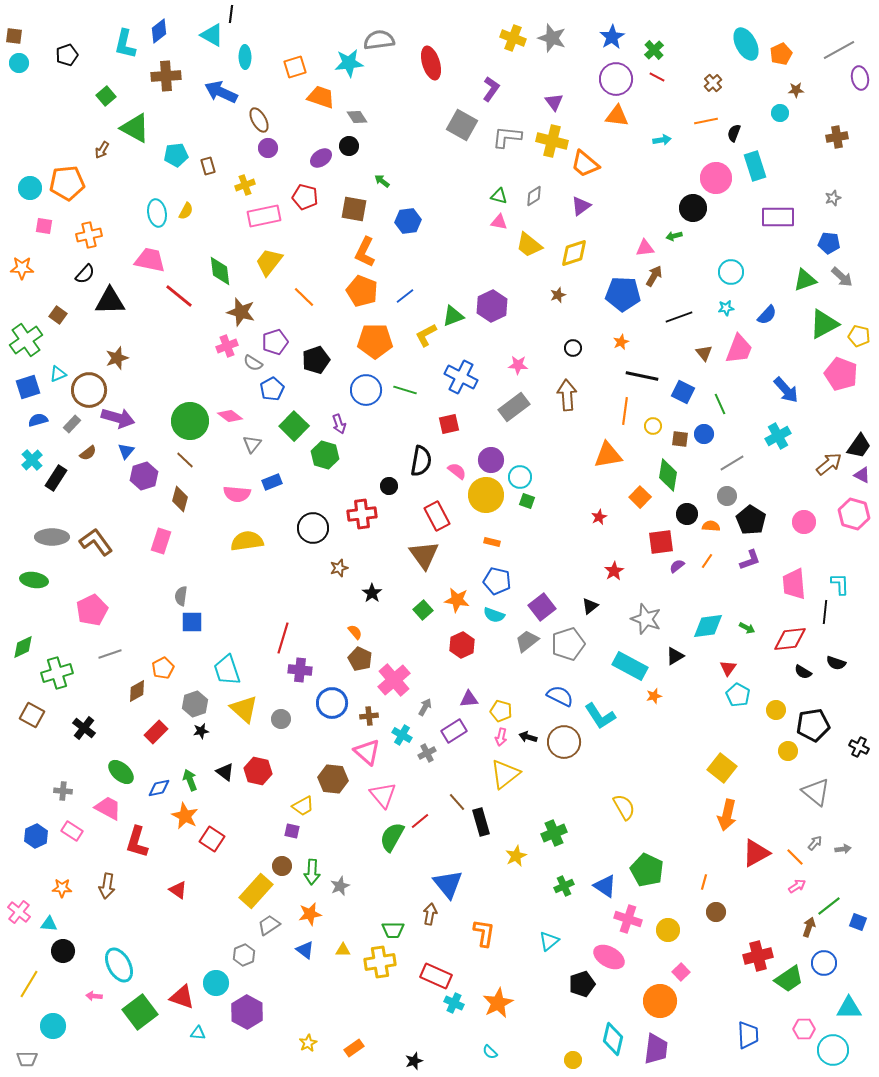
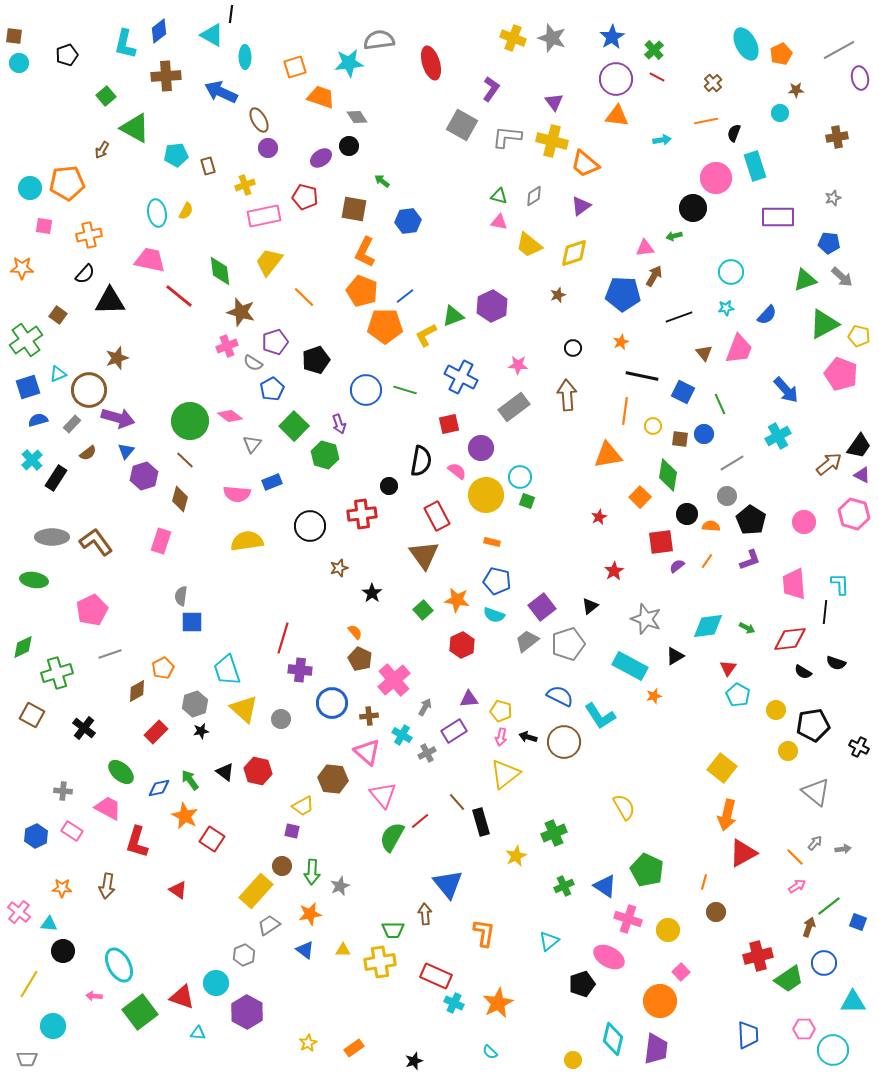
orange pentagon at (375, 341): moved 10 px right, 15 px up
purple circle at (491, 460): moved 10 px left, 12 px up
black circle at (313, 528): moved 3 px left, 2 px up
green arrow at (190, 780): rotated 15 degrees counterclockwise
red triangle at (756, 853): moved 13 px left
brown arrow at (430, 914): moved 5 px left; rotated 15 degrees counterclockwise
cyan triangle at (849, 1008): moved 4 px right, 6 px up
